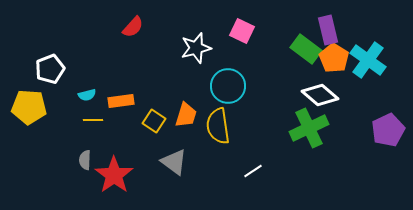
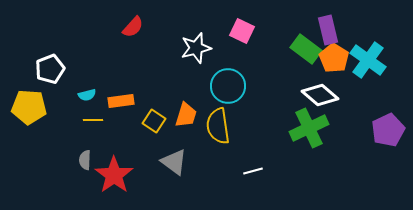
white line: rotated 18 degrees clockwise
